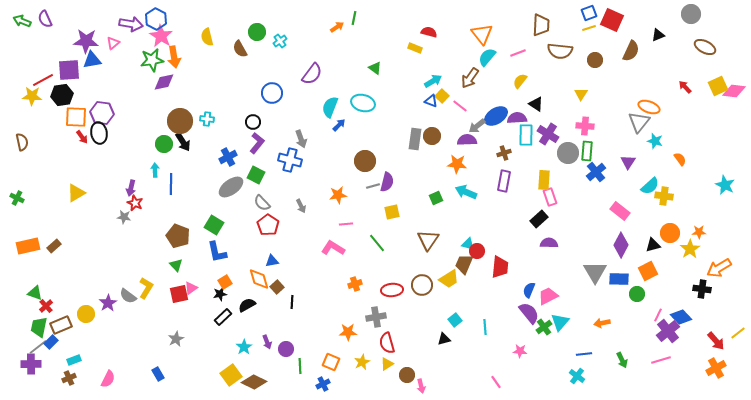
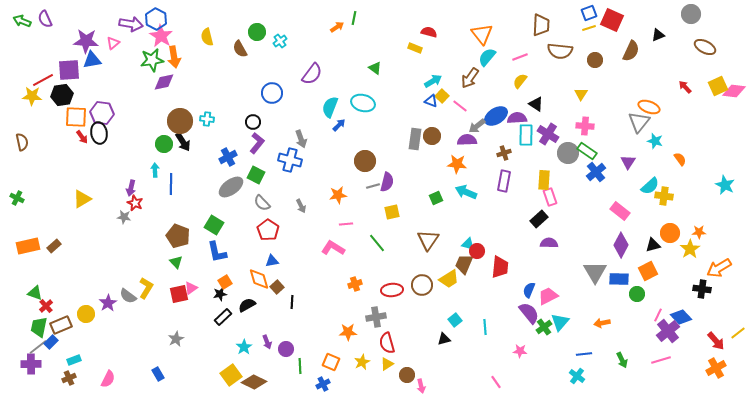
pink line at (518, 53): moved 2 px right, 4 px down
green rectangle at (587, 151): rotated 60 degrees counterclockwise
yellow triangle at (76, 193): moved 6 px right, 6 px down
red pentagon at (268, 225): moved 5 px down
green triangle at (176, 265): moved 3 px up
